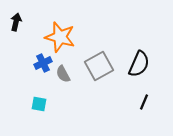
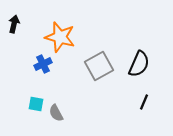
black arrow: moved 2 px left, 2 px down
blue cross: moved 1 px down
gray semicircle: moved 7 px left, 39 px down
cyan square: moved 3 px left
